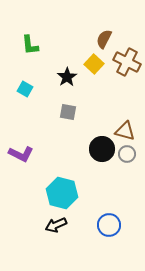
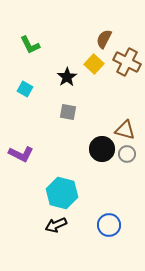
green L-shape: rotated 20 degrees counterclockwise
brown triangle: moved 1 px up
